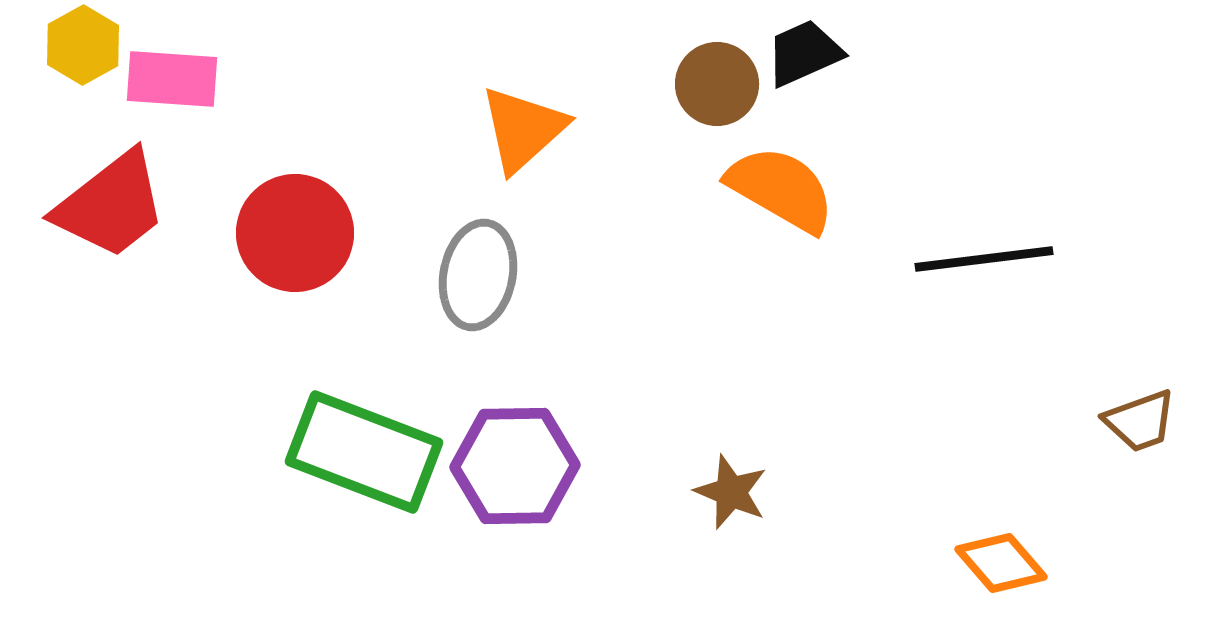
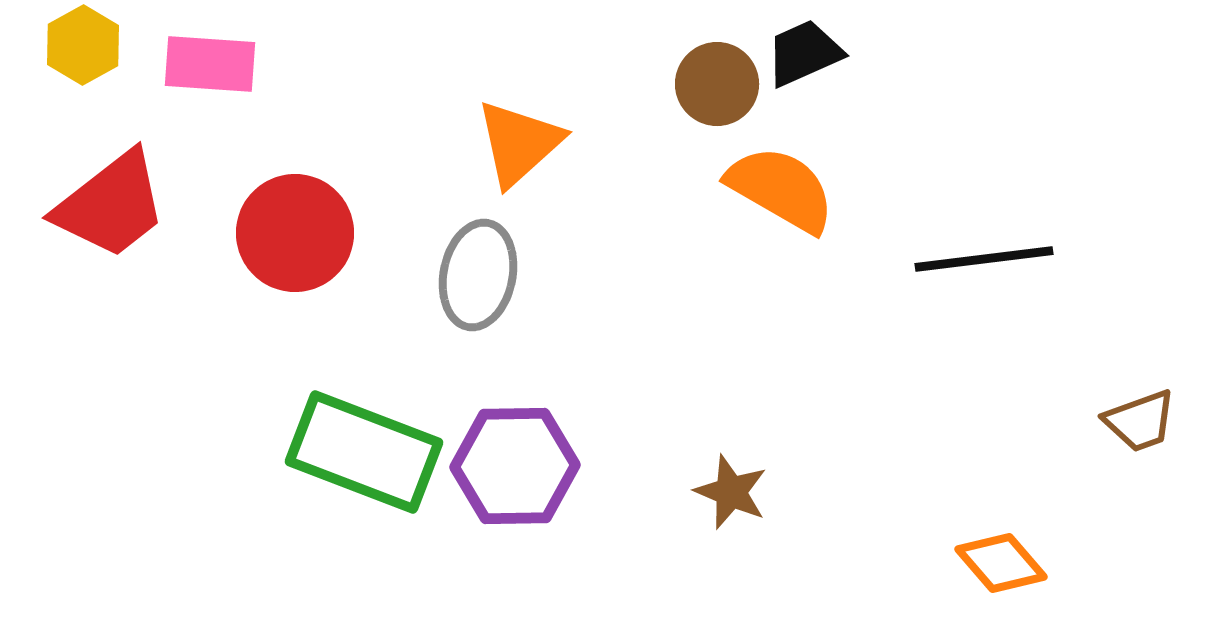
pink rectangle: moved 38 px right, 15 px up
orange triangle: moved 4 px left, 14 px down
